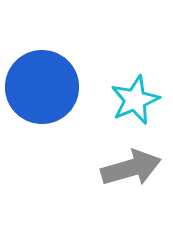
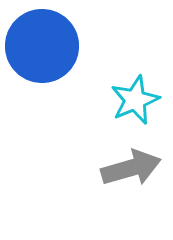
blue circle: moved 41 px up
